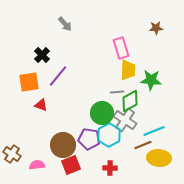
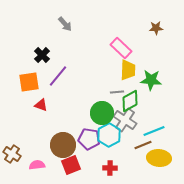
pink rectangle: rotated 30 degrees counterclockwise
